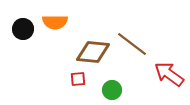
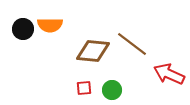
orange semicircle: moved 5 px left, 3 px down
brown diamond: moved 1 px up
red arrow: rotated 12 degrees counterclockwise
red square: moved 6 px right, 9 px down
